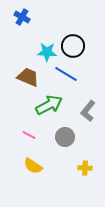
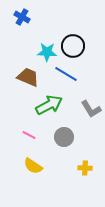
gray L-shape: moved 3 px right, 2 px up; rotated 70 degrees counterclockwise
gray circle: moved 1 px left
